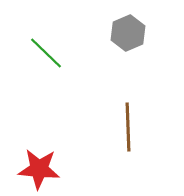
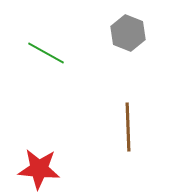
gray hexagon: rotated 16 degrees counterclockwise
green line: rotated 15 degrees counterclockwise
